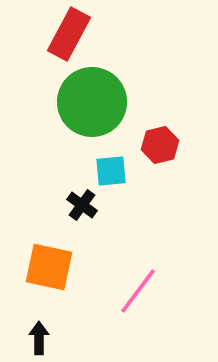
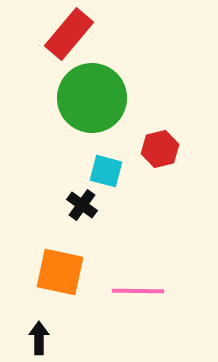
red rectangle: rotated 12 degrees clockwise
green circle: moved 4 px up
red hexagon: moved 4 px down
cyan square: moved 5 px left; rotated 20 degrees clockwise
orange square: moved 11 px right, 5 px down
pink line: rotated 54 degrees clockwise
